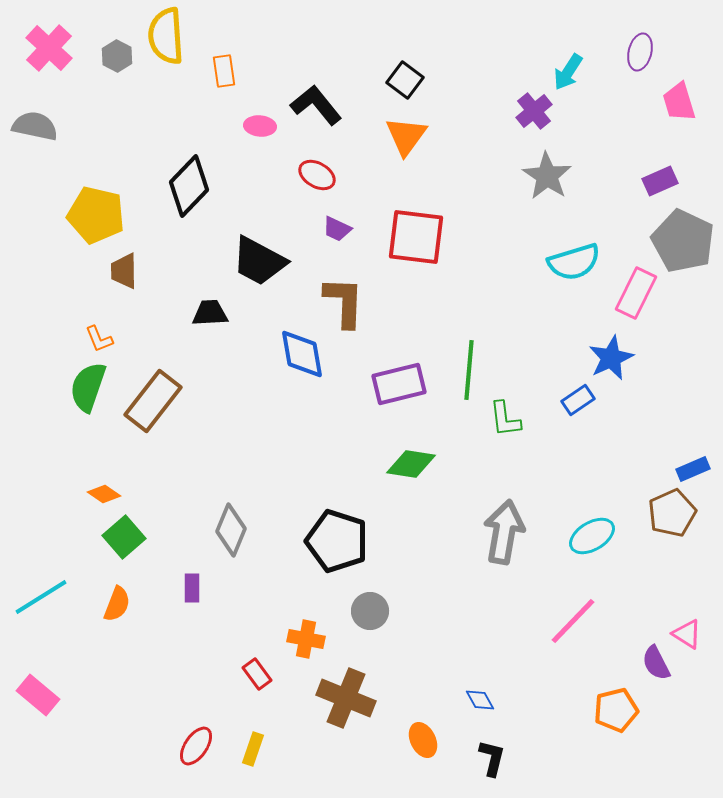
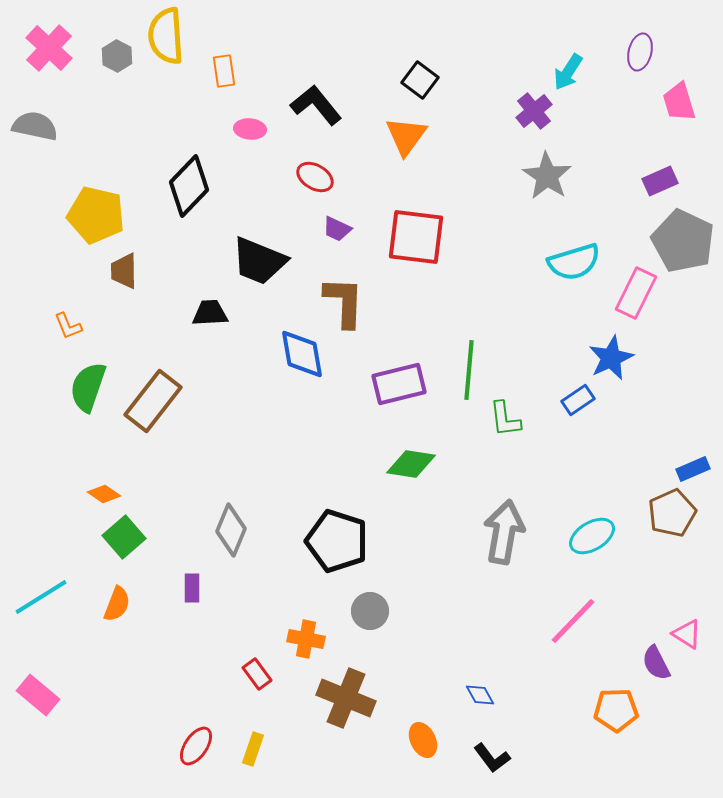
black square at (405, 80): moved 15 px right
pink ellipse at (260, 126): moved 10 px left, 3 px down
red ellipse at (317, 175): moved 2 px left, 2 px down
black trapezoid at (259, 261): rotated 6 degrees counterclockwise
orange L-shape at (99, 339): moved 31 px left, 13 px up
blue diamond at (480, 700): moved 5 px up
orange pentagon at (616, 710): rotated 12 degrees clockwise
black L-shape at (492, 758): rotated 129 degrees clockwise
